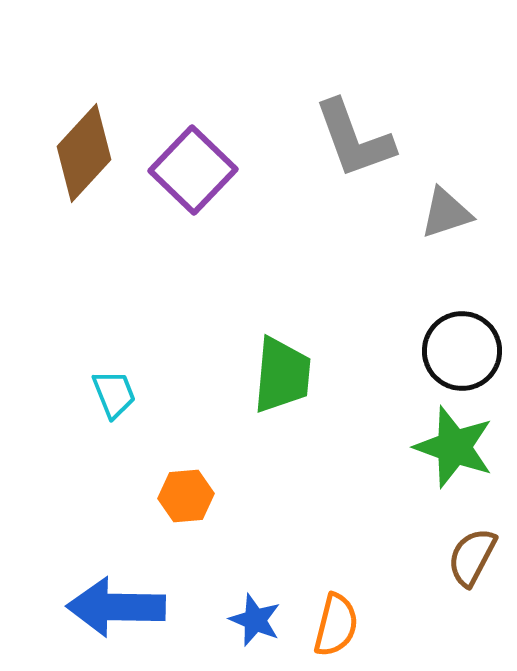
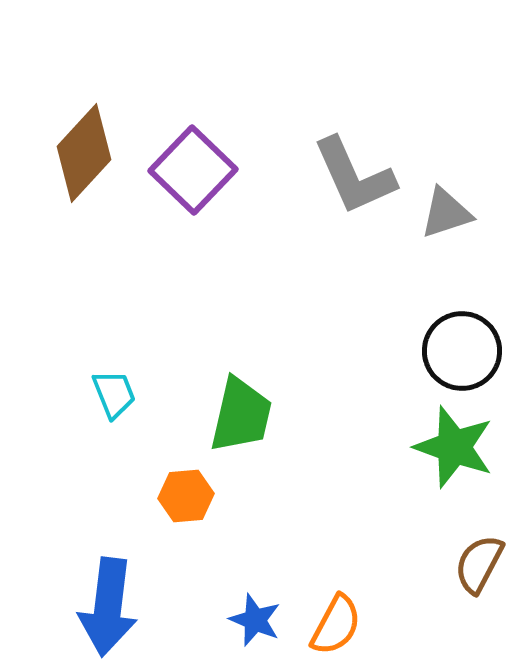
gray L-shape: moved 37 px down; rotated 4 degrees counterclockwise
green trapezoid: moved 41 px left, 40 px down; rotated 8 degrees clockwise
brown semicircle: moved 7 px right, 7 px down
blue arrow: moved 8 px left; rotated 84 degrees counterclockwise
orange semicircle: rotated 14 degrees clockwise
